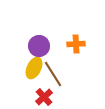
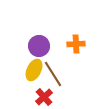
yellow ellipse: moved 2 px down
